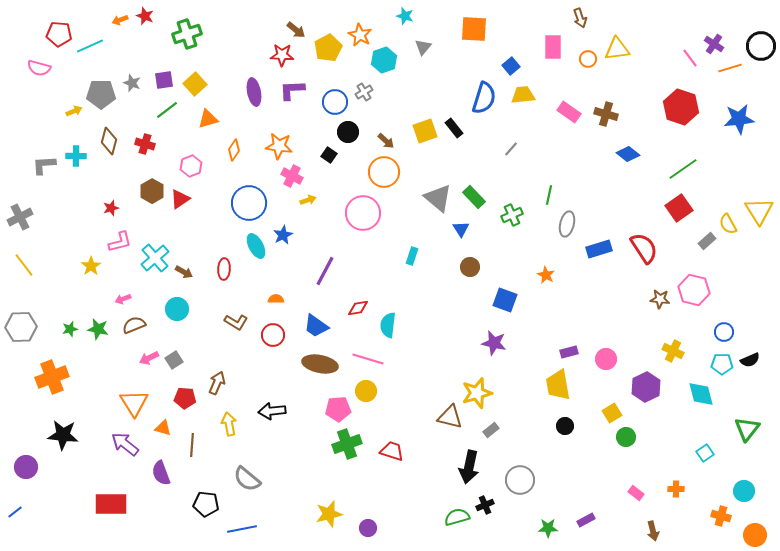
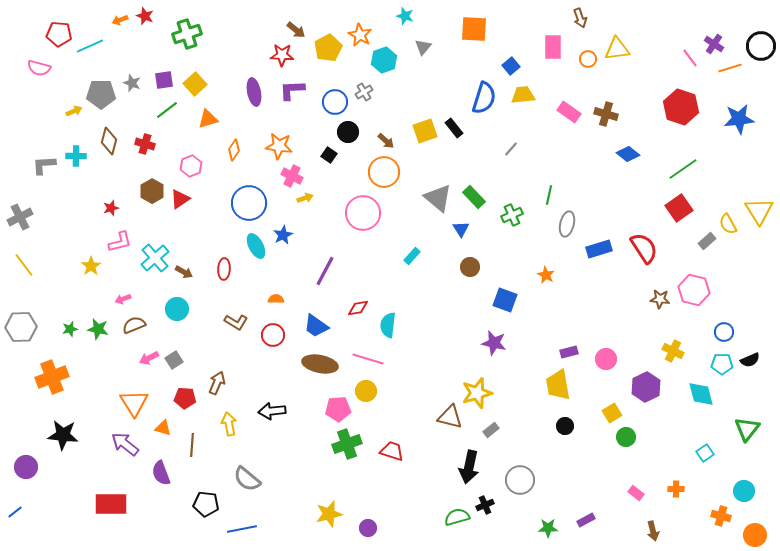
yellow arrow at (308, 200): moved 3 px left, 2 px up
cyan rectangle at (412, 256): rotated 24 degrees clockwise
